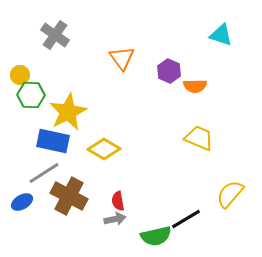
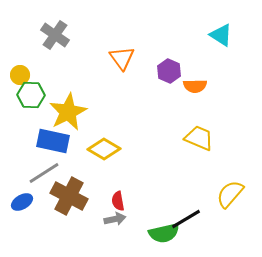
cyan triangle: rotated 15 degrees clockwise
green semicircle: moved 8 px right, 3 px up
